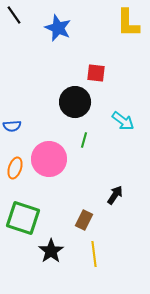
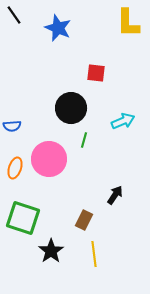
black circle: moved 4 px left, 6 px down
cyan arrow: rotated 60 degrees counterclockwise
